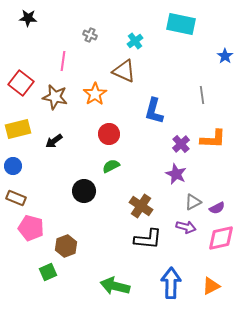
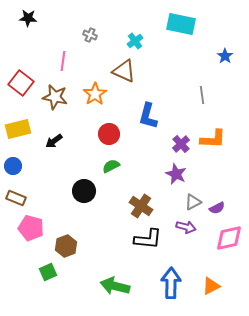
blue L-shape: moved 6 px left, 5 px down
pink diamond: moved 8 px right
